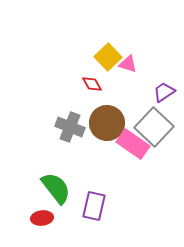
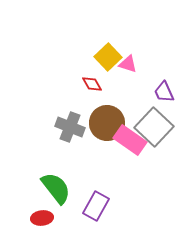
purple trapezoid: rotated 80 degrees counterclockwise
pink rectangle: moved 3 px left, 4 px up
purple rectangle: moved 2 px right; rotated 16 degrees clockwise
